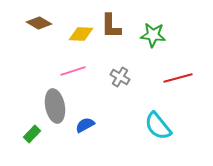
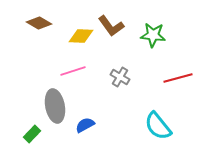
brown L-shape: rotated 36 degrees counterclockwise
yellow diamond: moved 2 px down
